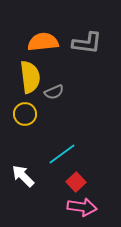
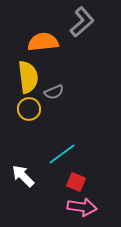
gray L-shape: moved 5 px left, 21 px up; rotated 48 degrees counterclockwise
yellow semicircle: moved 2 px left
yellow circle: moved 4 px right, 5 px up
red square: rotated 24 degrees counterclockwise
